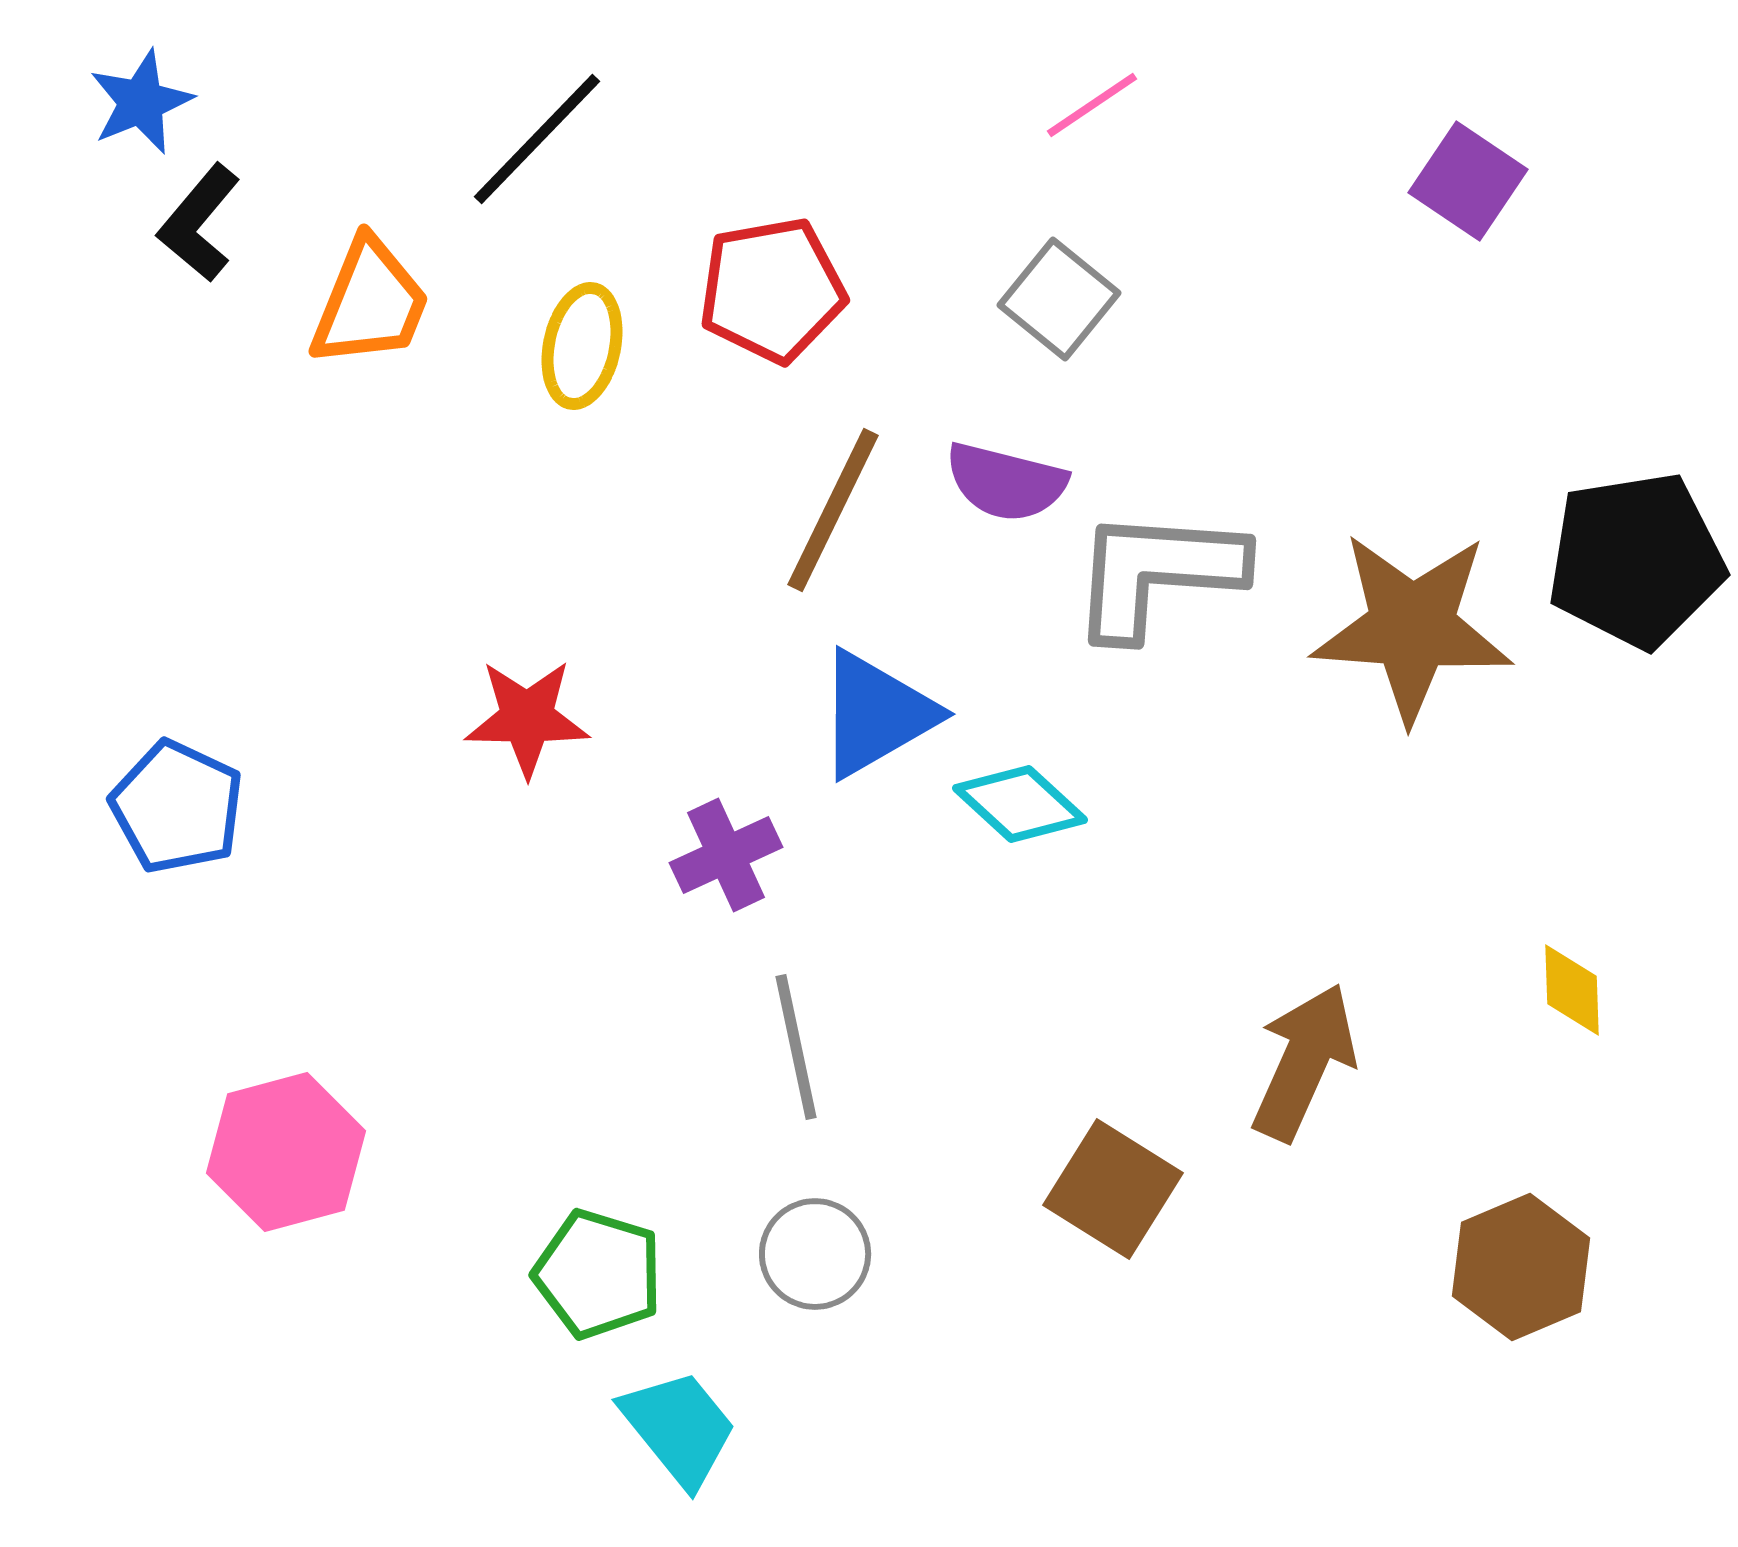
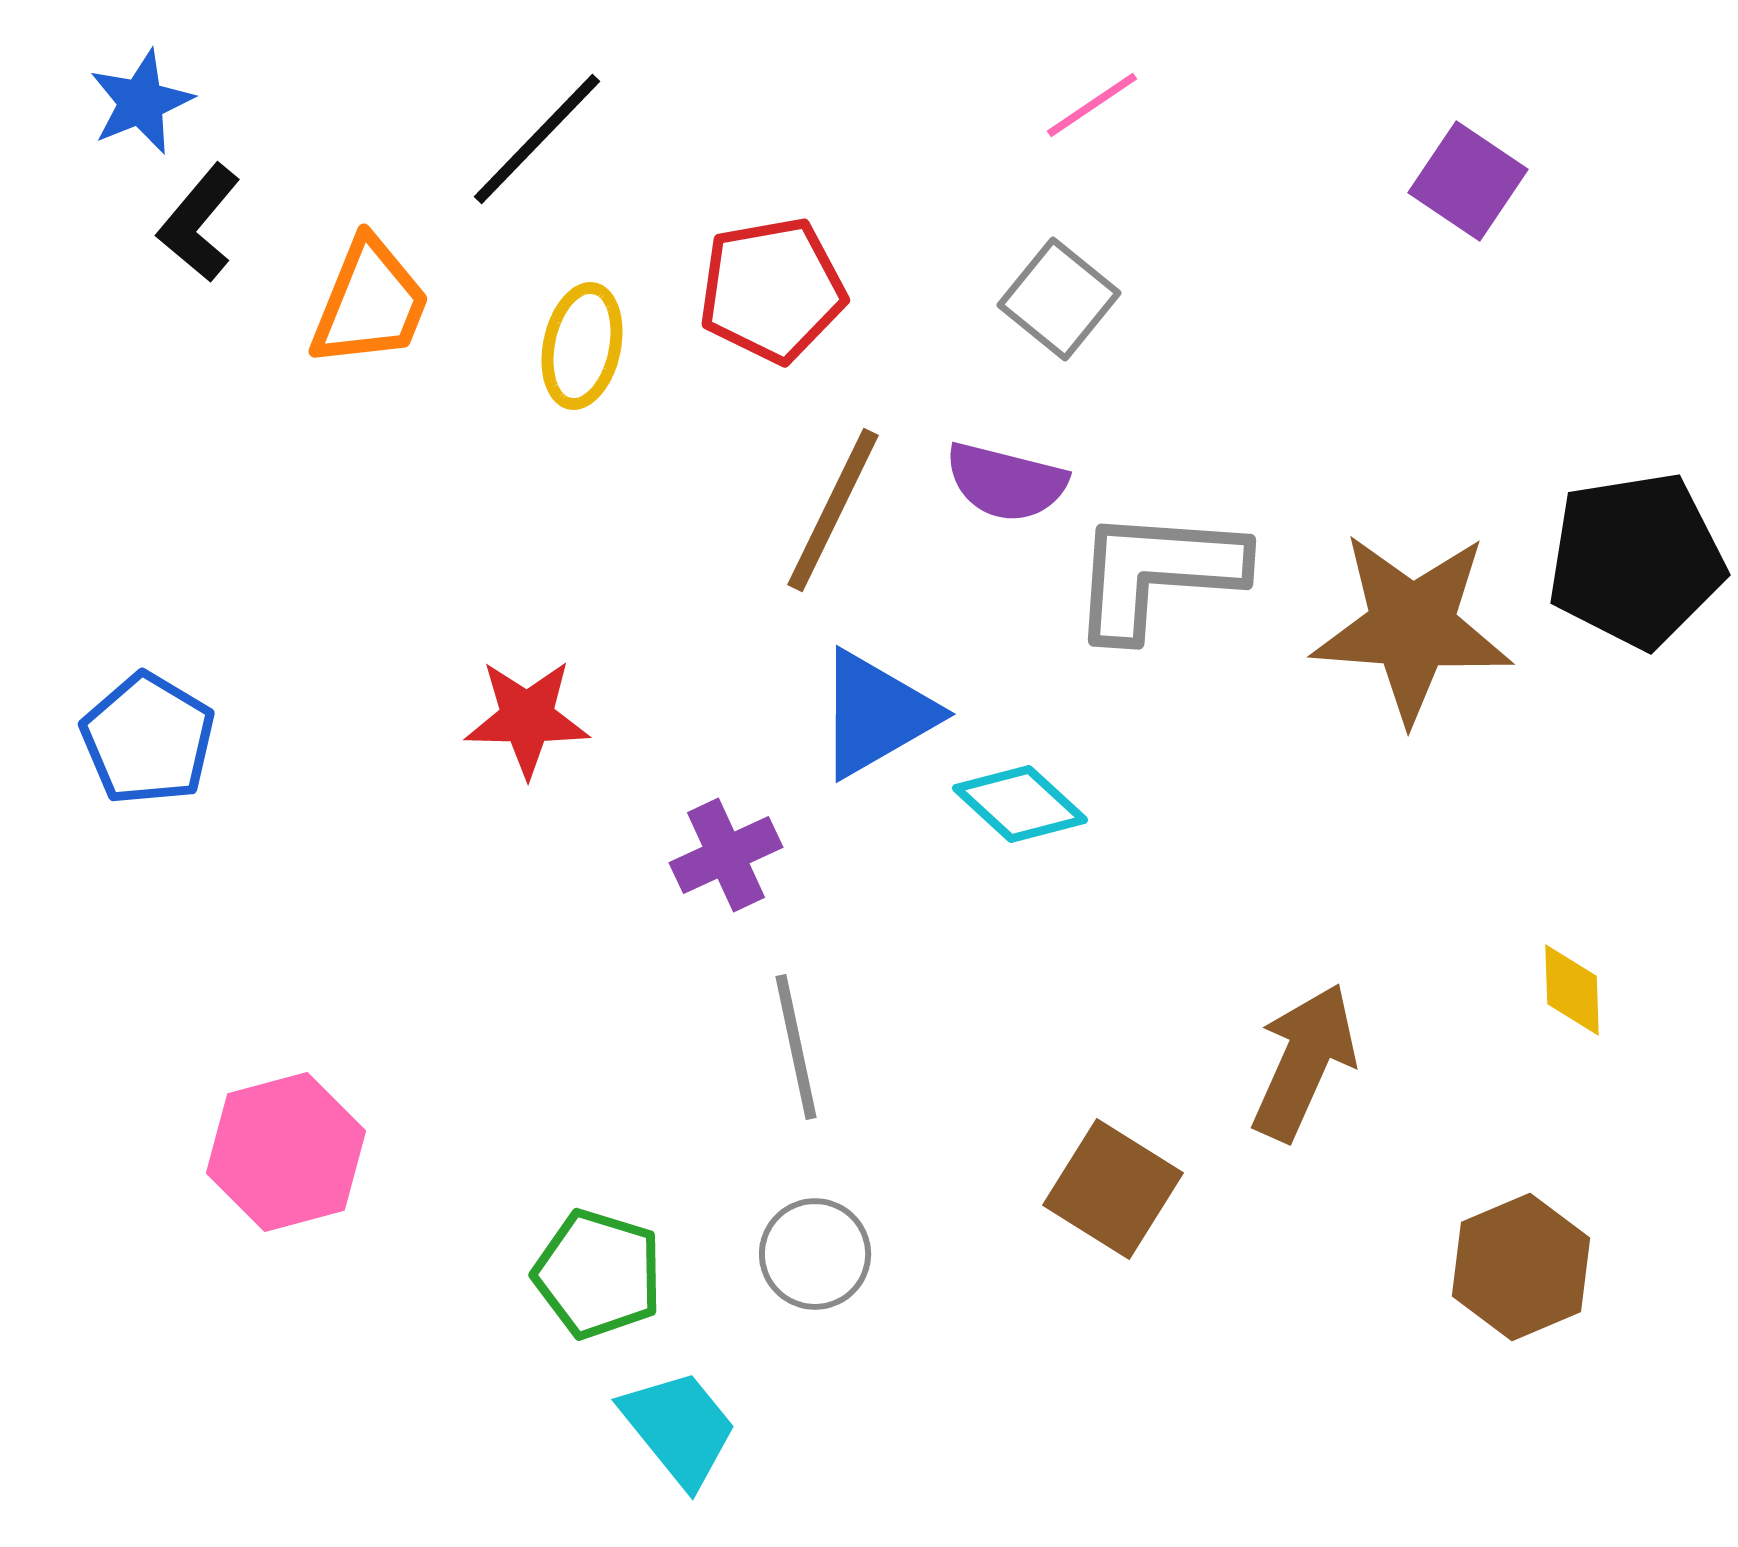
blue pentagon: moved 29 px left, 68 px up; rotated 6 degrees clockwise
